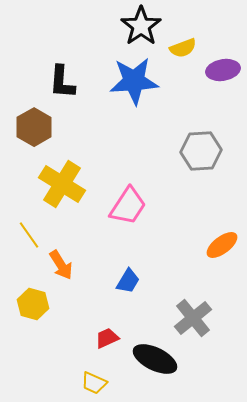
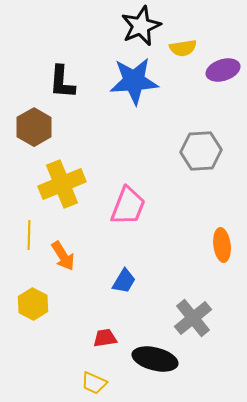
black star: rotated 12 degrees clockwise
yellow semicircle: rotated 12 degrees clockwise
purple ellipse: rotated 8 degrees counterclockwise
yellow cross: rotated 36 degrees clockwise
pink trapezoid: rotated 12 degrees counterclockwise
yellow line: rotated 36 degrees clockwise
orange ellipse: rotated 60 degrees counterclockwise
orange arrow: moved 2 px right, 9 px up
blue trapezoid: moved 4 px left
yellow hexagon: rotated 12 degrees clockwise
red trapezoid: moved 2 px left; rotated 15 degrees clockwise
black ellipse: rotated 12 degrees counterclockwise
